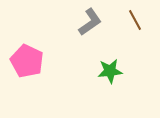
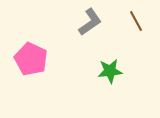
brown line: moved 1 px right, 1 px down
pink pentagon: moved 4 px right, 2 px up
